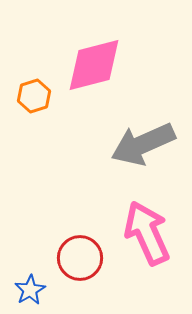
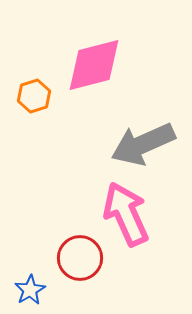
pink arrow: moved 21 px left, 19 px up
